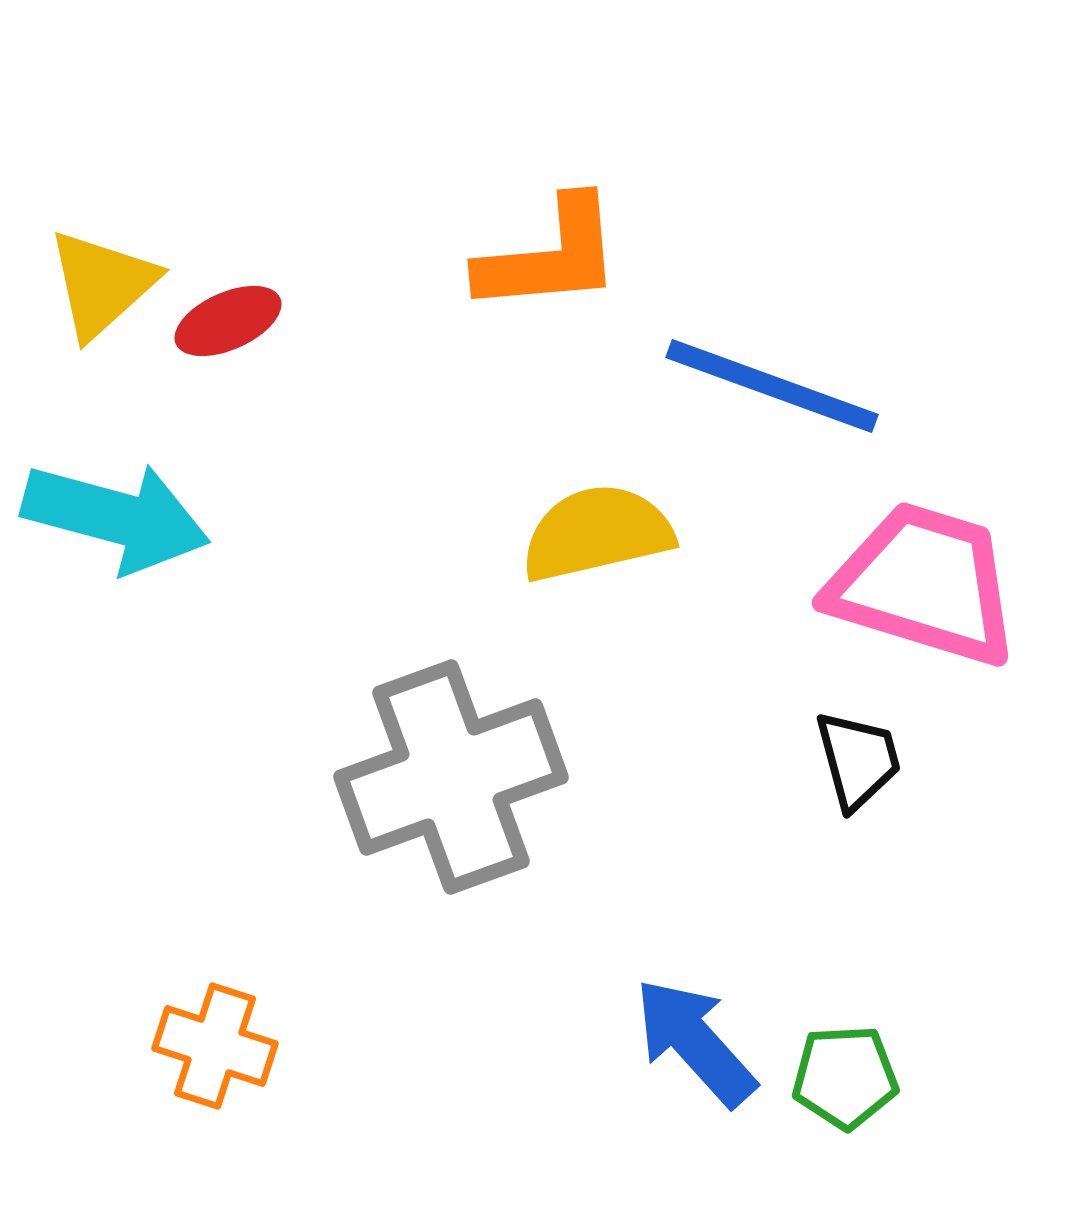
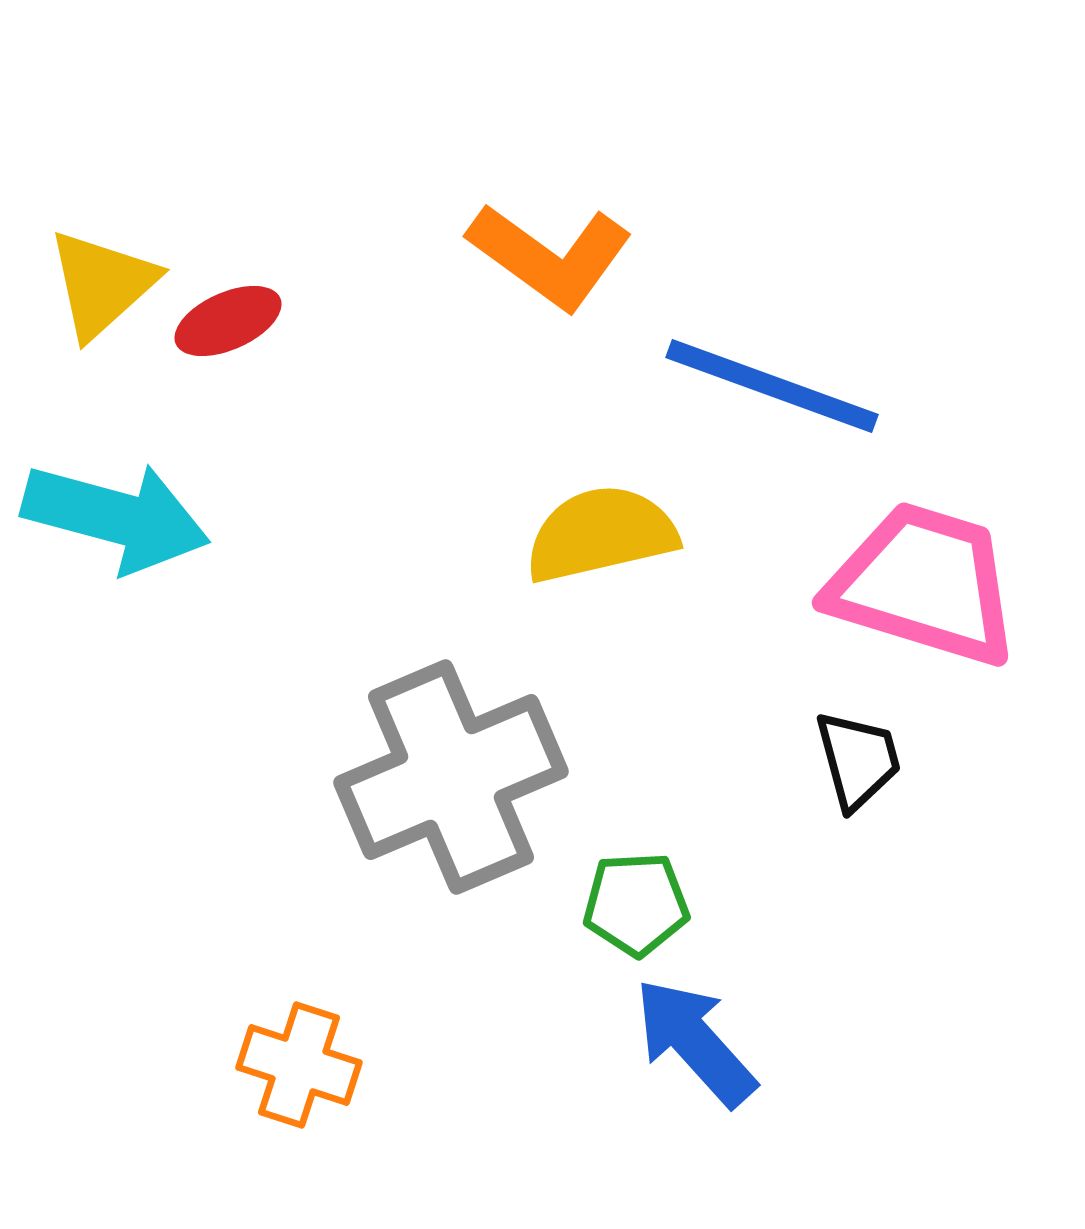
orange L-shape: rotated 41 degrees clockwise
yellow semicircle: moved 4 px right, 1 px down
gray cross: rotated 3 degrees counterclockwise
orange cross: moved 84 px right, 19 px down
green pentagon: moved 209 px left, 173 px up
